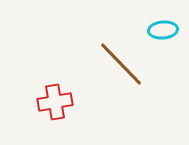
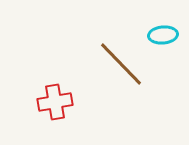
cyan ellipse: moved 5 px down
